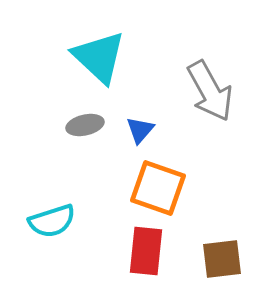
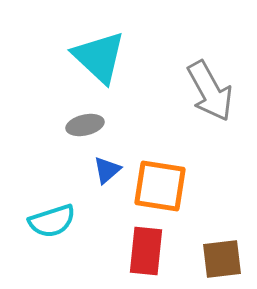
blue triangle: moved 33 px left, 40 px down; rotated 8 degrees clockwise
orange square: moved 2 px right, 2 px up; rotated 10 degrees counterclockwise
